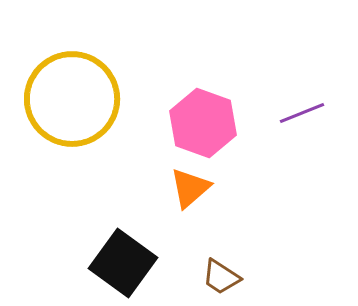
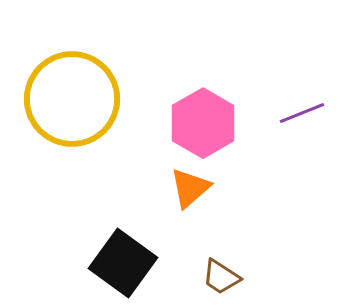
pink hexagon: rotated 10 degrees clockwise
